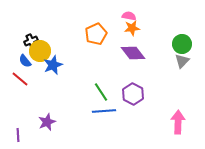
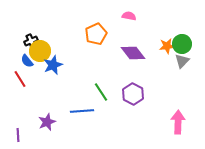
orange star: moved 35 px right, 18 px down
blue semicircle: moved 2 px right
red line: rotated 18 degrees clockwise
blue line: moved 22 px left
